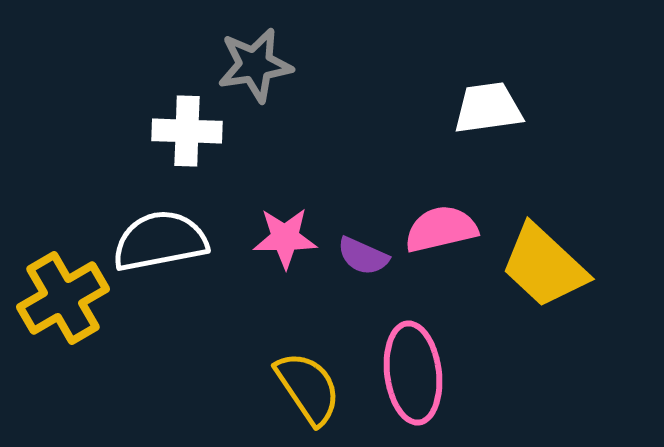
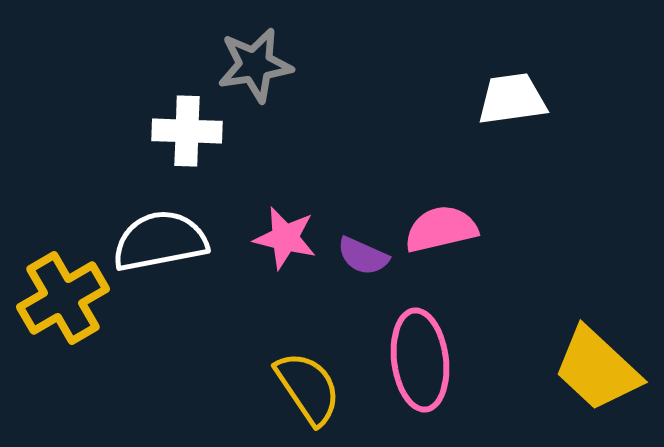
white trapezoid: moved 24 px right, 9 px up
pink star: rotated 14 degrees clockwise
yellow trapezoid: moved 53 px right, 103 px down
pink ellipse: moved 7 px right, 13 px up
